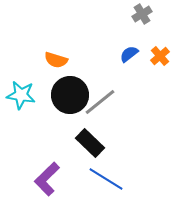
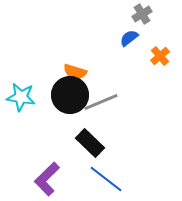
blue semicircle: moved 16 px up
orange semicircle: moved 19 px right, 12 px down
cyan star: moved 2 px down
gray line: moved 1 px right; rotated 16 degrees clockwise
blue line: rotated 6 degrees clockwise
